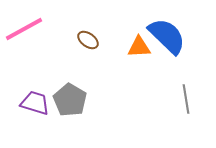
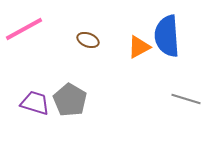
blue semicircle: rotated 138 degrees counterclockwise
brown ellipse: rotated 15 degrees counterclockwise
orange triangle: rotated 25 degrees counterclockwise
gray line: rotated 64 degrees counterclockwise
